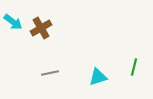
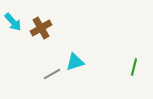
cyan arrow: rotated 12 degrees clockwise
gray line: moved 2 px right, 1 px down; rotated 18 degrees counterclockwise
cyan triangle: moved 23 px left, 15 px up
